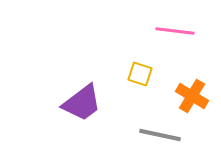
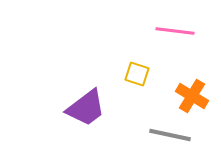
yellow square: moved 3 px left
purple trapezoid: moved 4 px right, 5 px down
gray line: moved 10 px right
